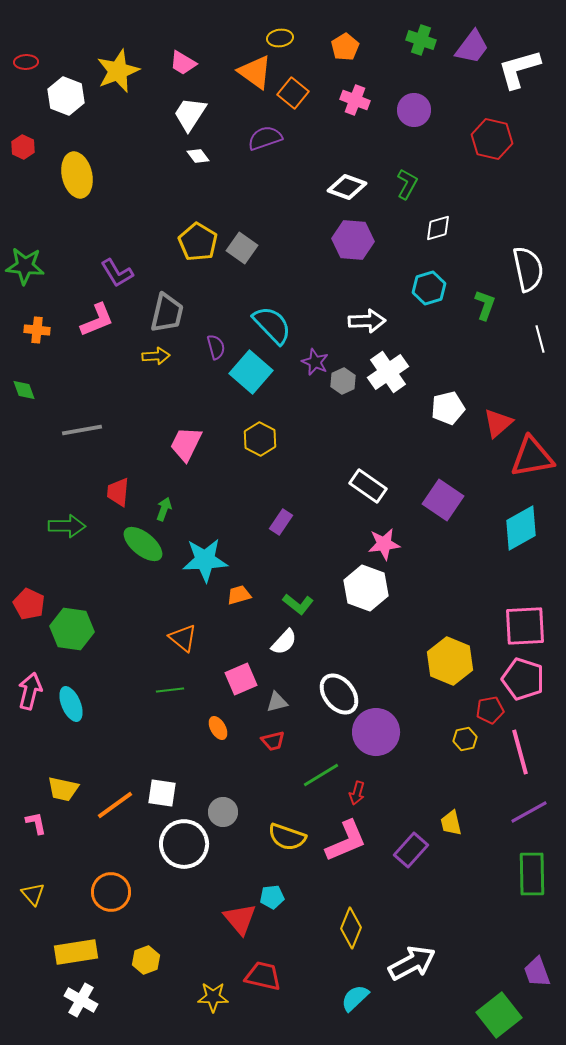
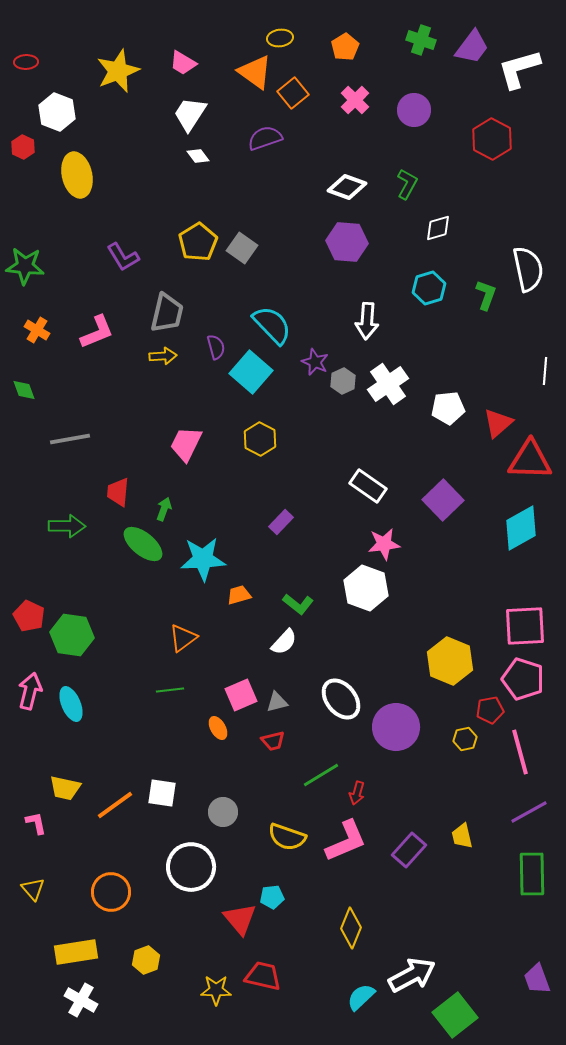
orange square at (293, 93): rotated 12 degrees clockwise
white hexagon at (66, 96): moved 9 px left, 16 px down
pink cross at (355, 100): rotated 24 degrees clockwise
red hexagon at (492, 139): rotated 15 degrees clockwise
purple hexagon at (353, 240): moved 6 px left, 2 px down
yellow pentagon at (198, 242): rotated 9 degrees clockwise
purple L-shape at (117, 273): moved 6 px right, 16 px up
green L-shape at (485, 305): moved 1 px right, 10 px up
pink L-shape at (97, 320): moved 12 px down
white arrow at (367, 321): rotated 96 degrees clockwise
orange cross at (37, 330): rotated 25 degrees clockwise
white line at (540, 339): moved 5 px right, 32 px down; rotated 20 degrees clockwise
yellow arrow at (156, 356): moved 7 px right
white cross at (388, 372): moved 12 px down
white pentagon at (448, 408): rotated 8 degrees clockwise
gray line at (82, 430): moved 12 px left, 9 px down
red triangle at (532, 457): moved 2 px left, 3 px down; rotated 12 degrees clockwise
purple square at (443, 500): rotated 12 degrees clockwise
purple rectangle at (281, 522): rotated 10 degrees clockwise
cyan star at (205, 560): moved 2 px left, 1 px up
red pentagon at (29, 604): moved 12 px down
green hexagon at (72, 629): moved 6 px down
orange triangle at (183, 638): rotated 44 degrees clockwise
pink square at (241, 679): moved 16 px down
white ellipse at (339, 694): moved 2 px right, 5 px down
purple circle at (376, 732): moved 20 px right, 5 px up
yellow trapezoid at (63, 789): moved 2 px right, 1 px up
yellow trapezoid at (451, 823): moved 11 px right, 13 px down
white circle at (184, 844): moved 7 px right, 23 px down
purple rectangle at (411, 850): moved 2 px left
yellow triangle at (33, 894): moved 5 px up
white arrow at (412, 963): moved 12 px down
purple trapezoid at (537, 972): moved 7 px down
yellow star at (213, 997): moved 3 px right, 7 px up
cyan semicircle at (355, 998): moved 6 px right, 1 px up
green square at (499, 1015): moved 44 px left
